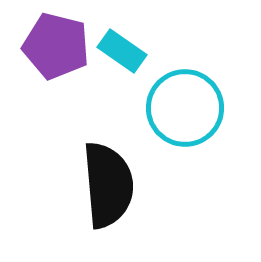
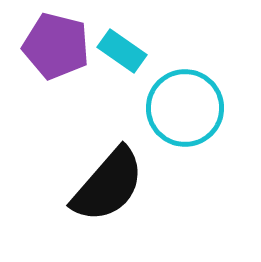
black semicircle: rotated 46 degrees clockwise
